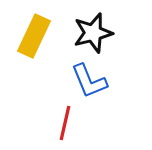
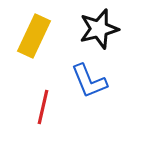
black star: moved 6 px right, 4 px up
red line: moved 22 px left, 16 px up
